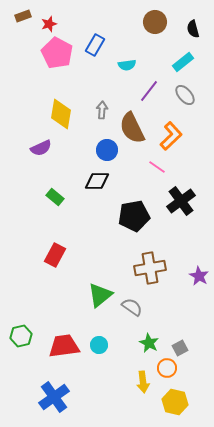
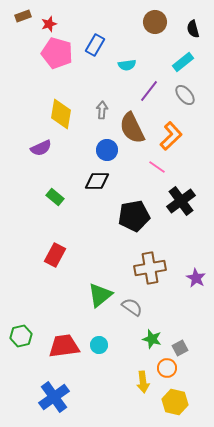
pink pentagon: rotated 12 degrees counterclockwise
purple star: moved 3 px left, 2 px down
green star: moved 3 px right, 4 px up; rotated 12 degrees counterclockwise
